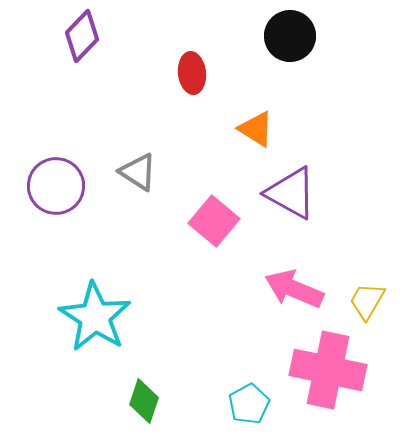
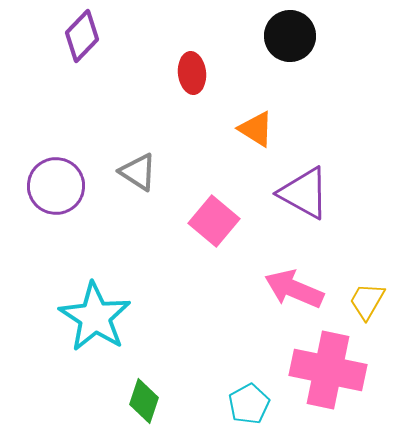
purple triangle: moved 13 px right
